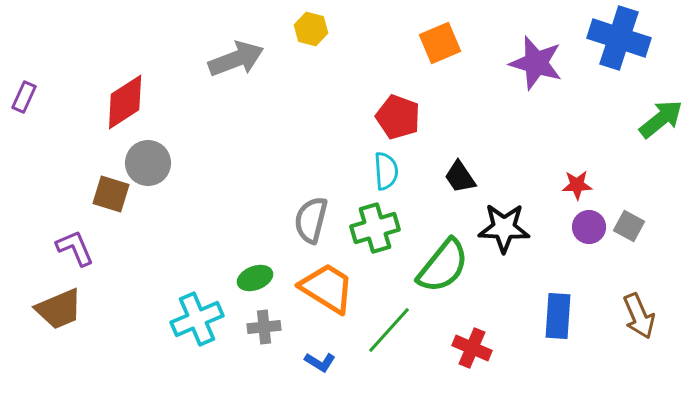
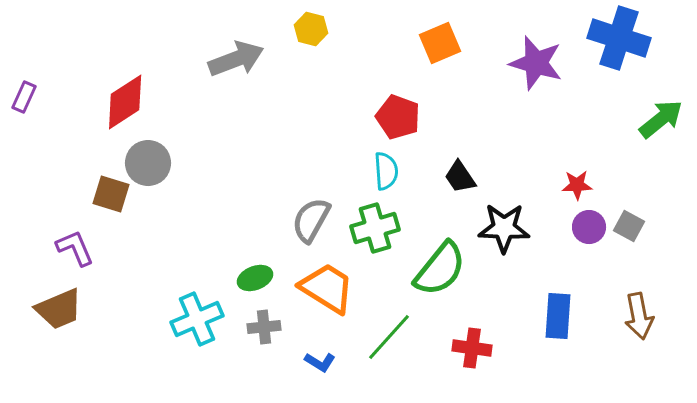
gray semicircle: rotated 15 degrees clockwise
green semicircle: moved 3 px left, 3 px down
brown arrow: rotated 12 degrees clockwise
green line: moved 7 px down
red cross: rotated 15 degrees counterclockwise
